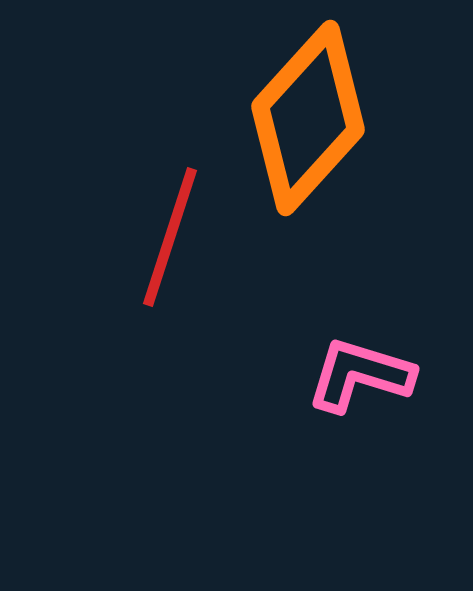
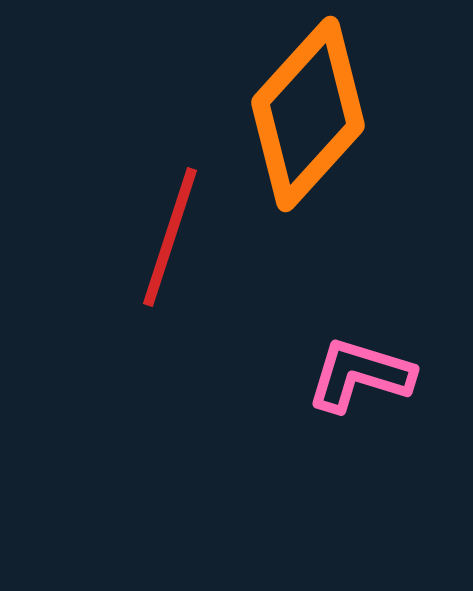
orange diamond: moved 4 px up
